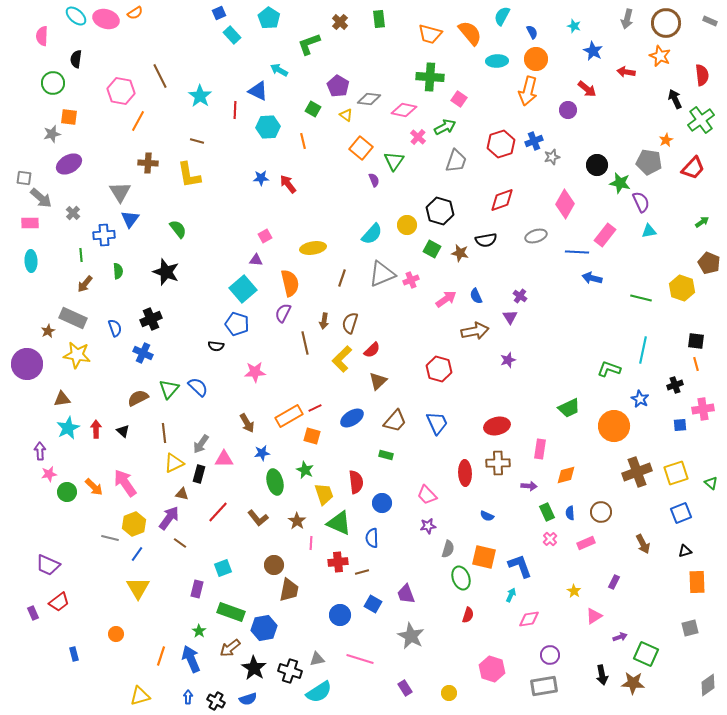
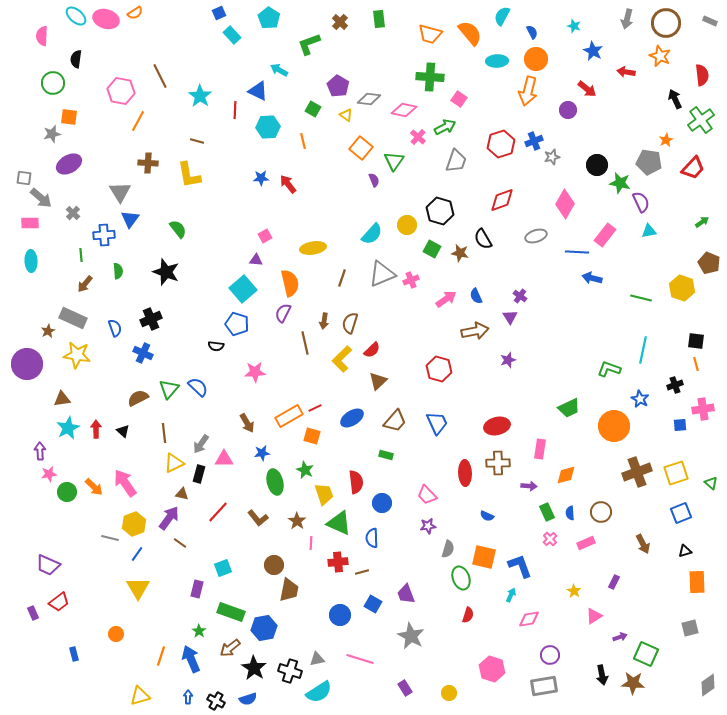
black semicircle at (486, 240): moved 3 px left, 1 px up; rotated 70 degrees clockwise
